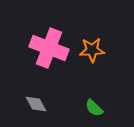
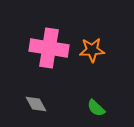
pink cross: rotated 12 degrees counterclockwise
green semicircle: moved 2 px right
